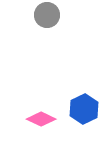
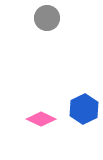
gray circle: moved 3 px down
